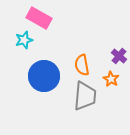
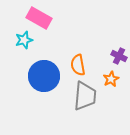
purple cross: rotated 14 degrees counterclockwise
orange semicircle: moved 4 px left
orange star: rotated 14 degrees clockwise
